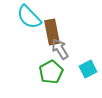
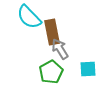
cyan square: rotated 24 degrees clockwise
